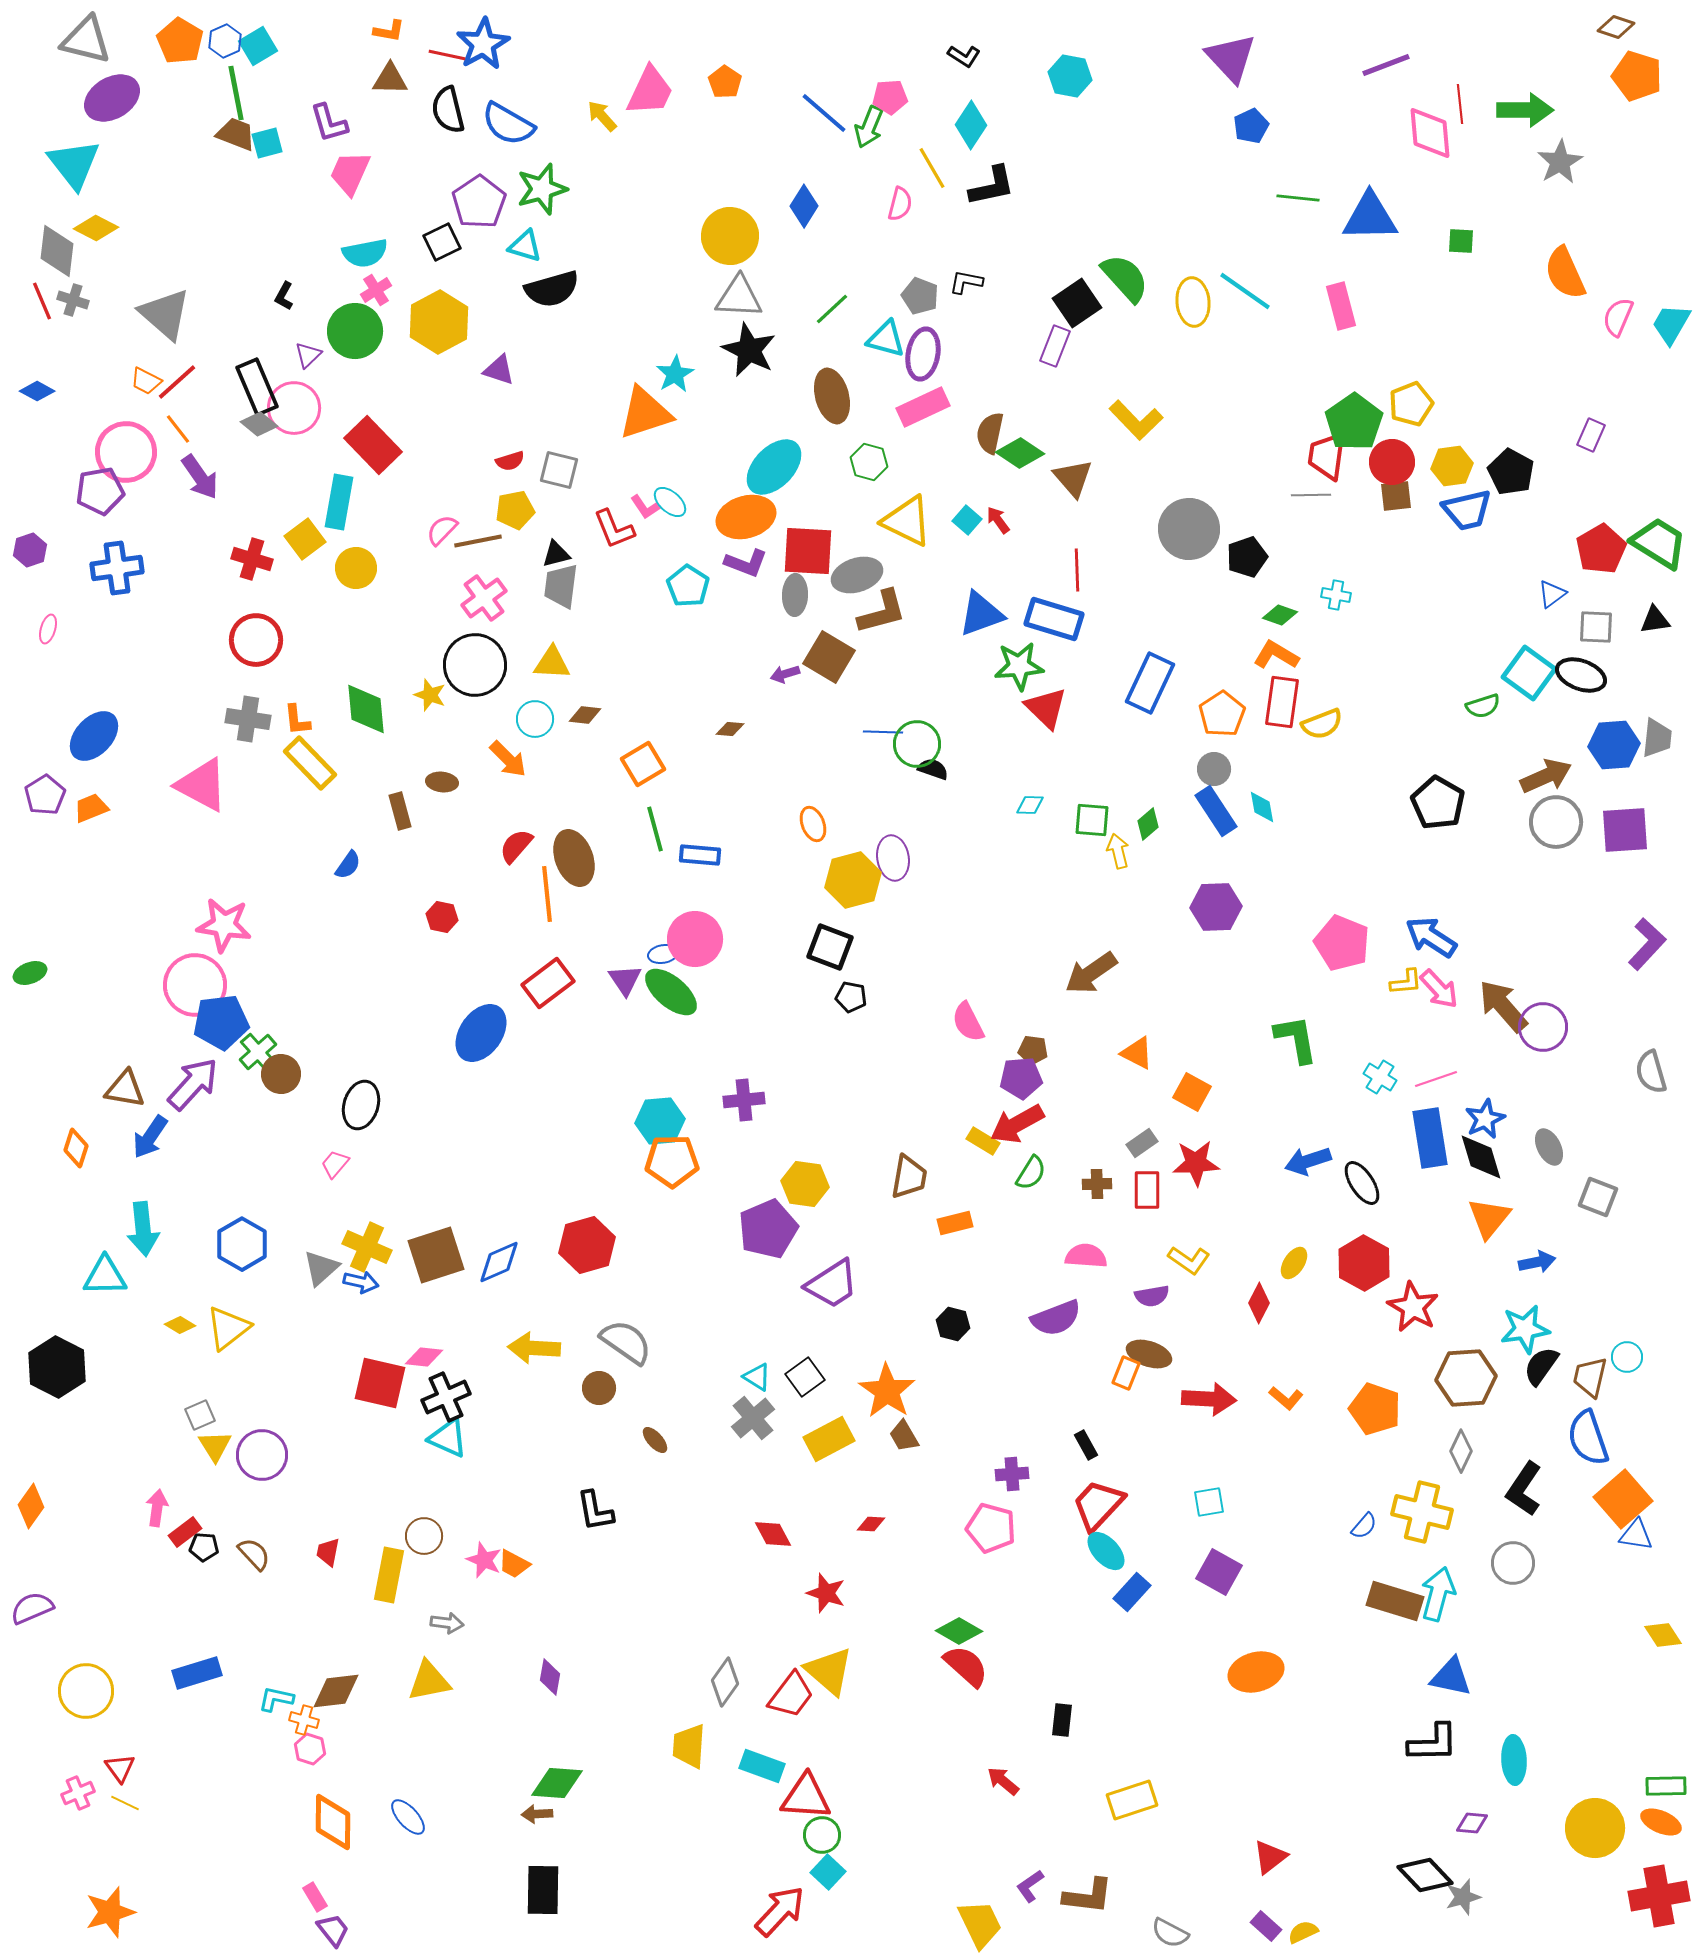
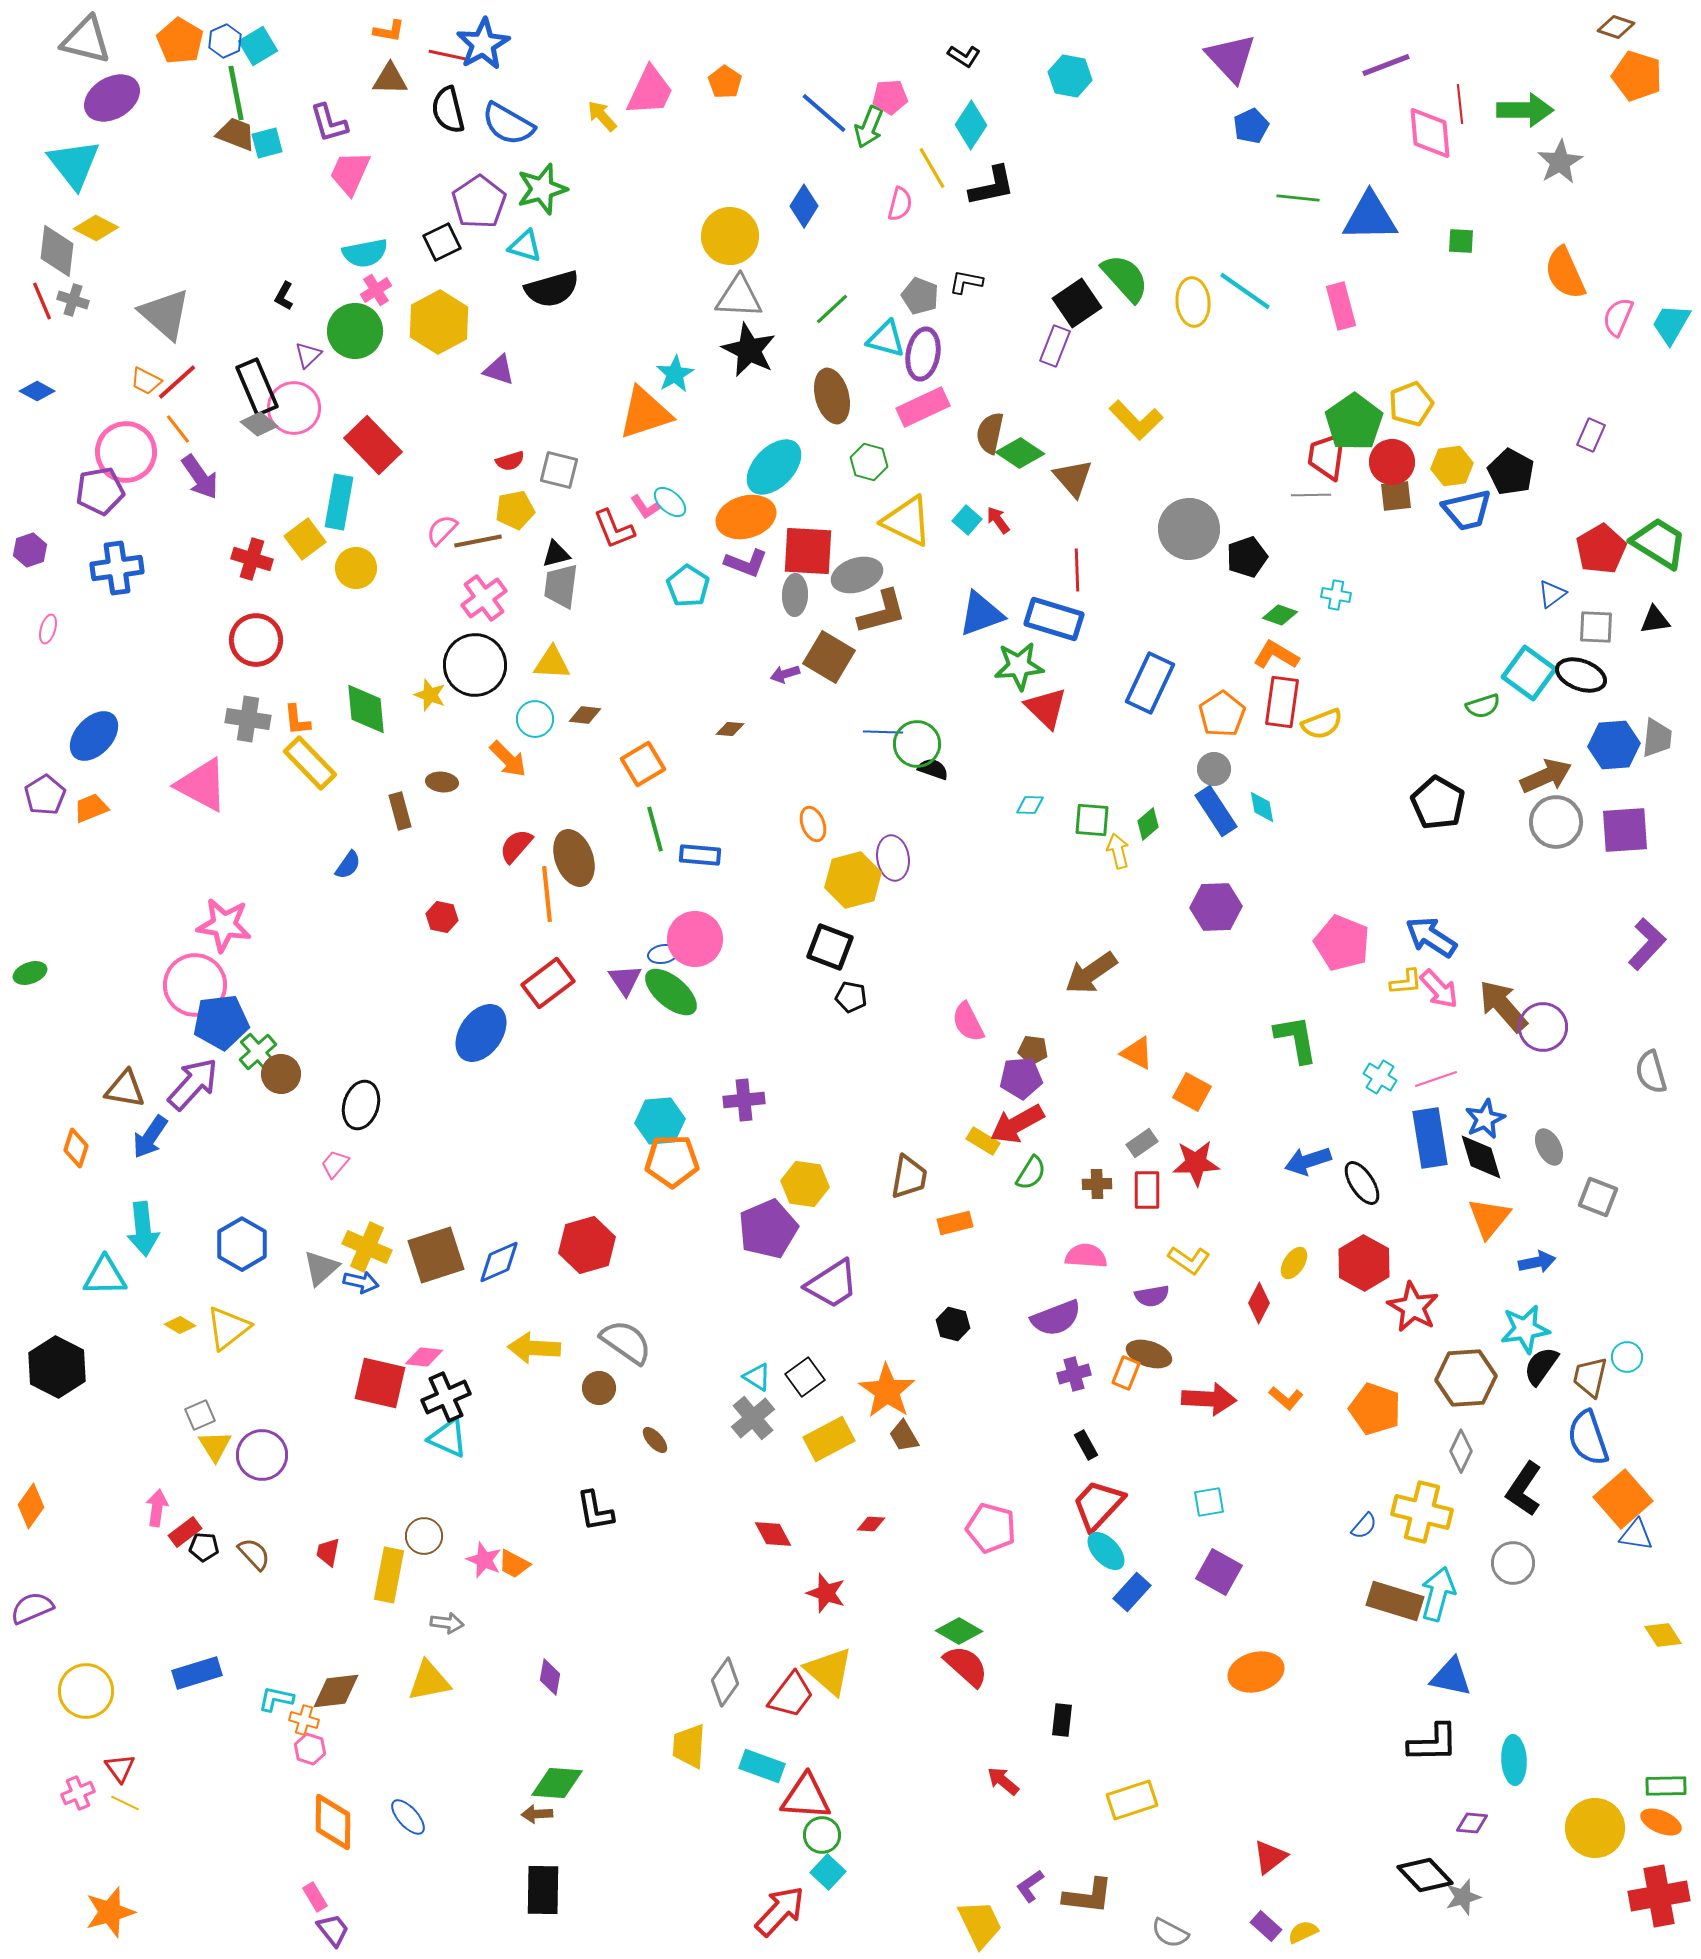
purple cross at (1012, 1474): moved 62 px right, 100 px up; rotated 12 degrees counterclockwise
